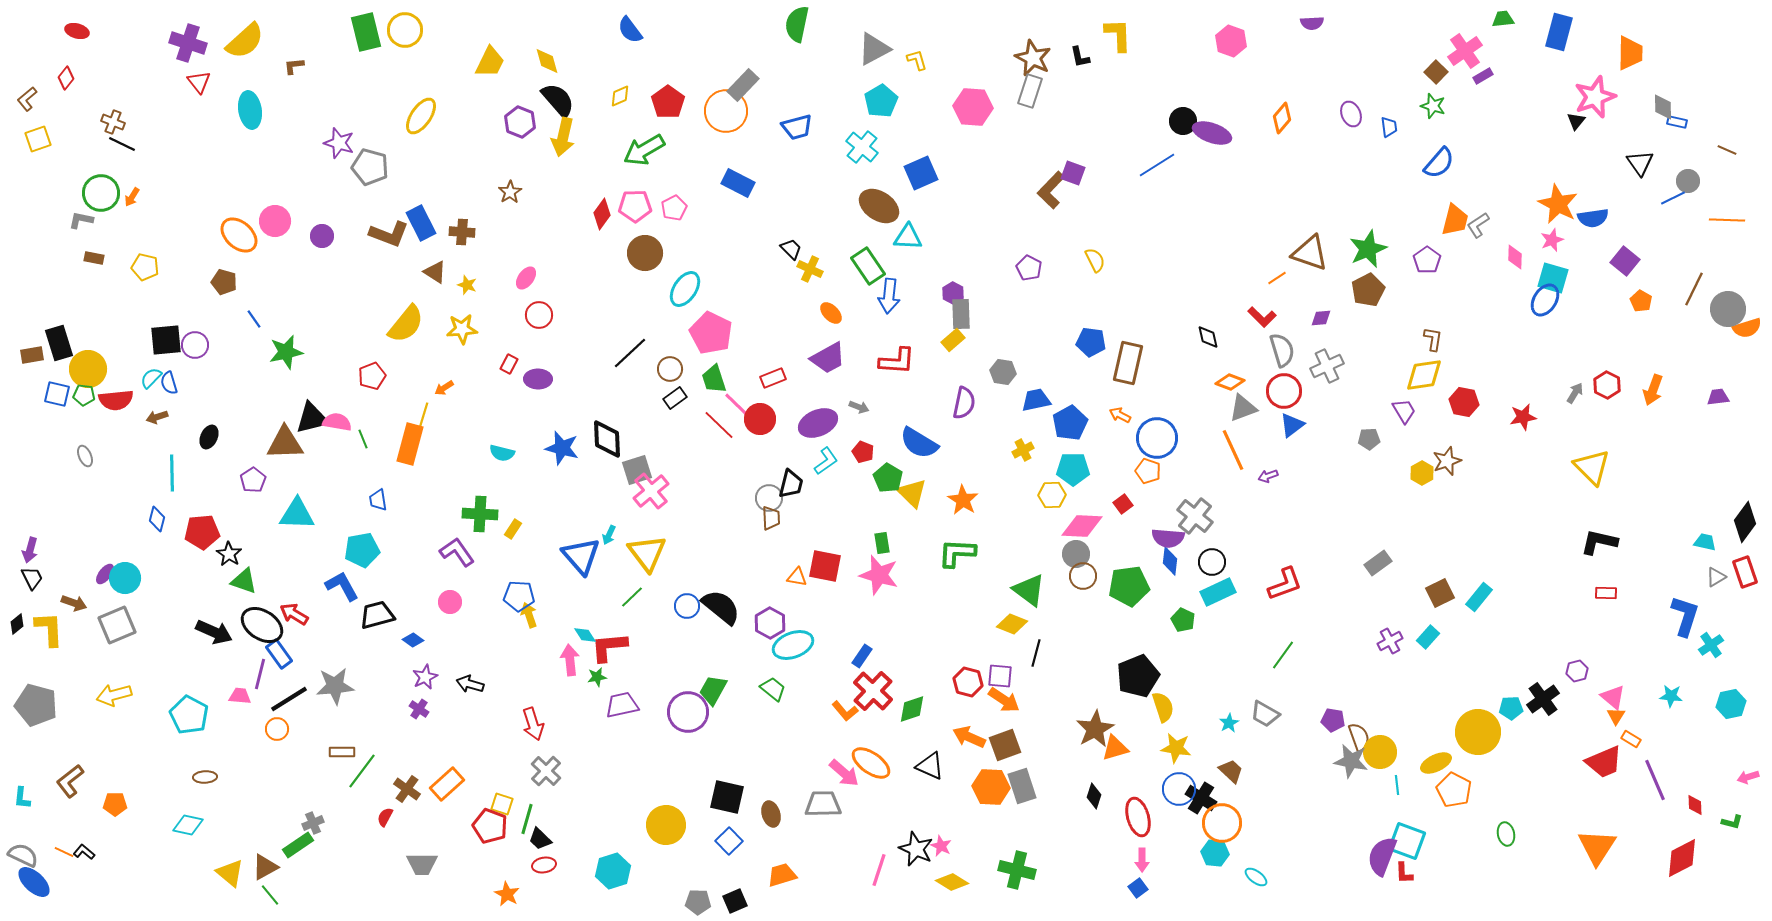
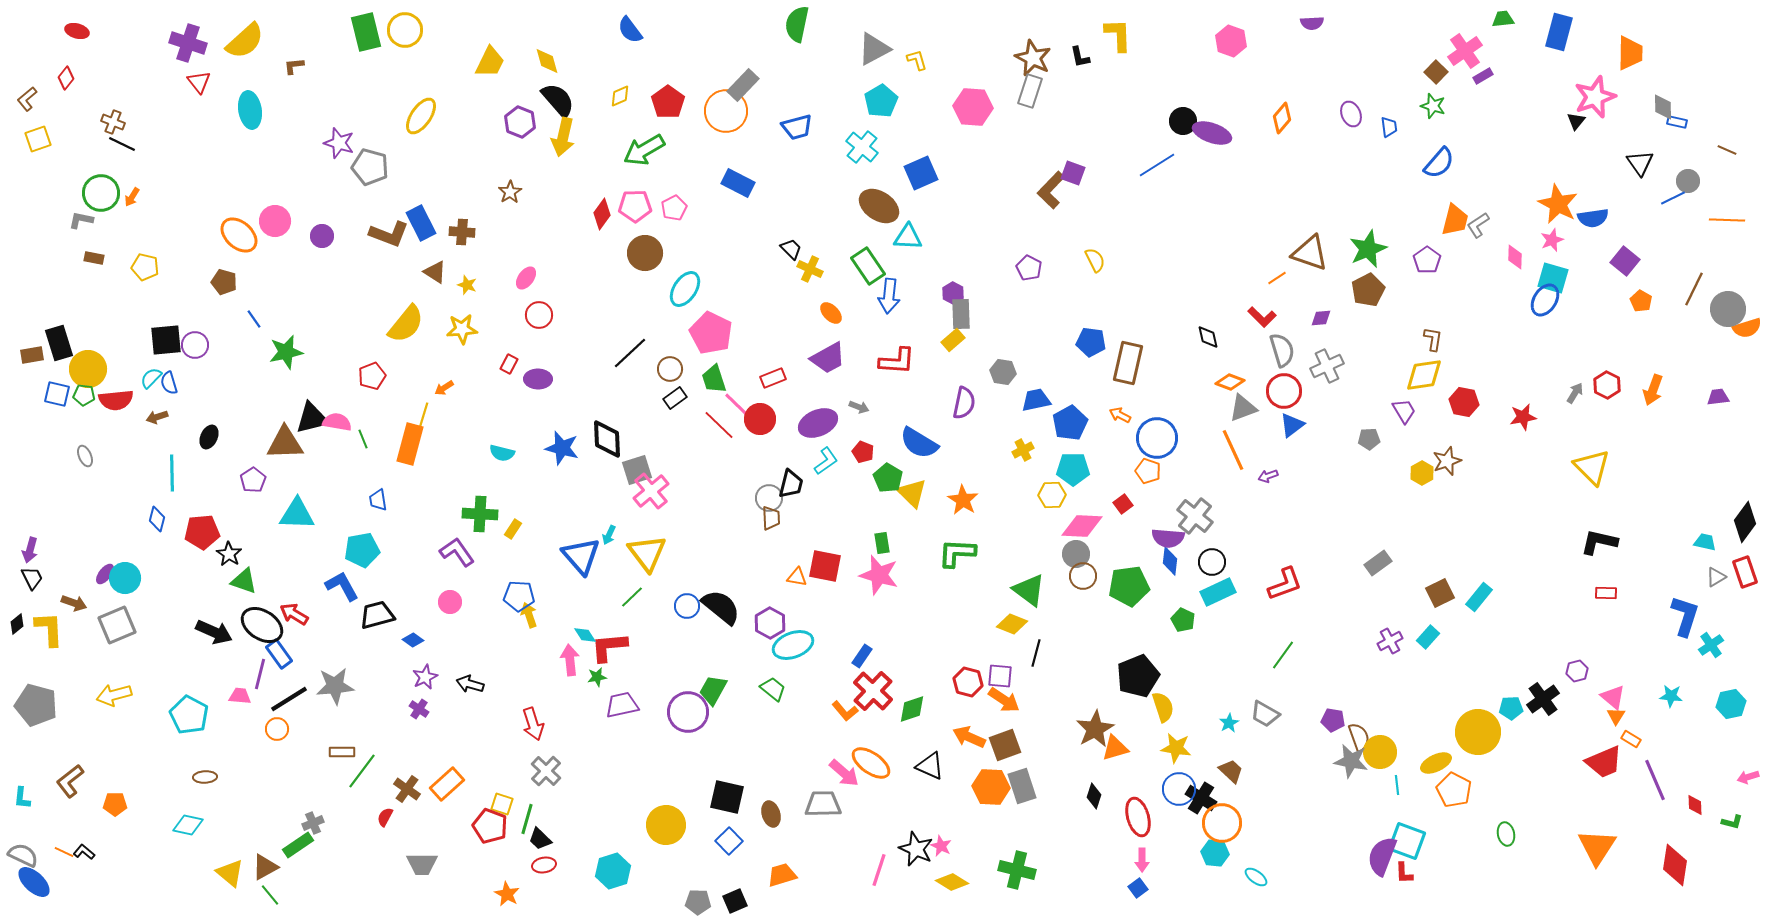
red diamond at (1682, 858): moved 7 px left, 7 px down; rotated 54 degrees counterclockwise
